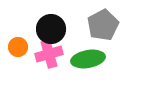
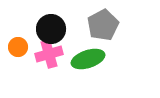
green ellipse: rotated 8 degrees counterclockwise
